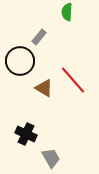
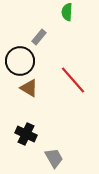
brown triangle: moved 15 px left
gray trapezoid: moved 3 px right
